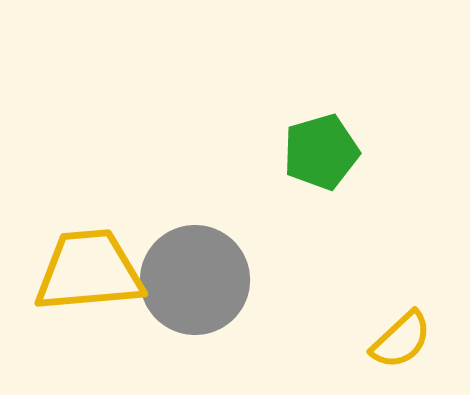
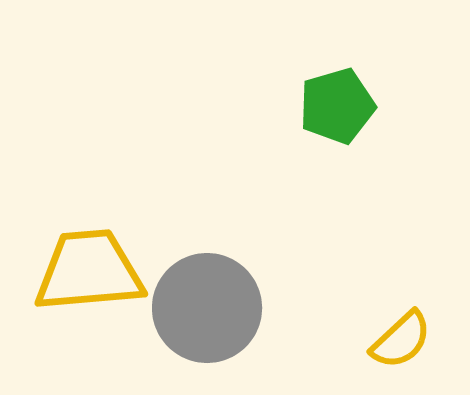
green pentagon: moved 16 px right, 46 px up
gray circle: moved 12 px right, 28 px down
